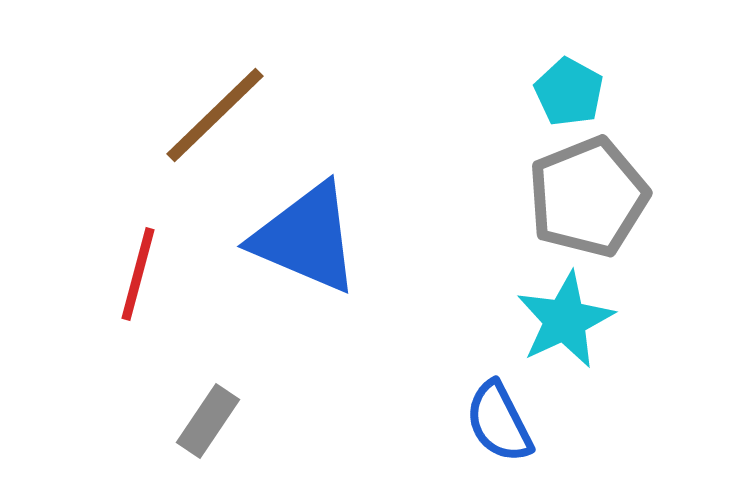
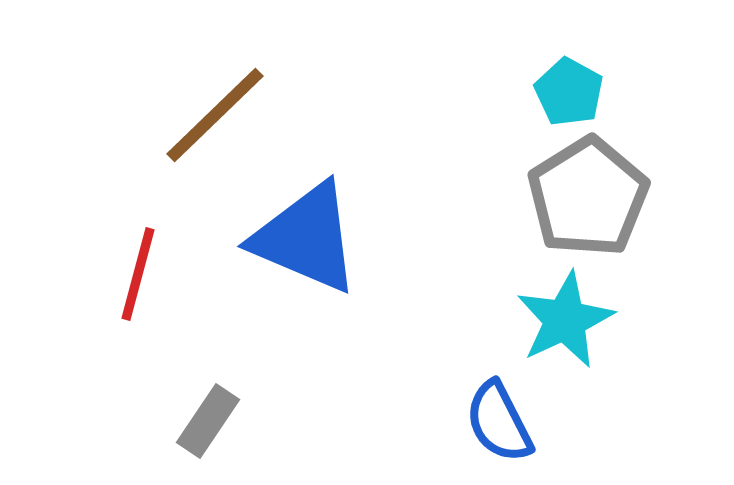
gray pentagon: rotated 10 degrees counterclockwise
